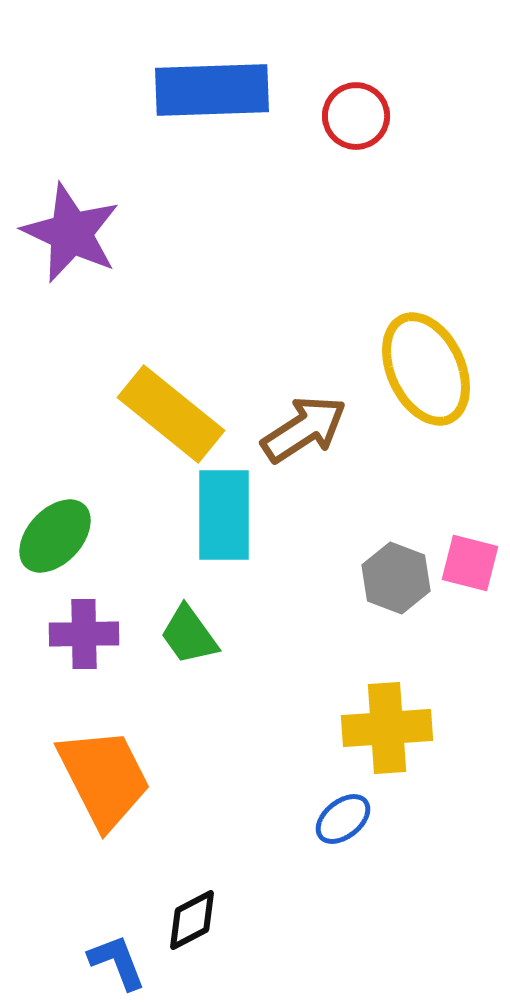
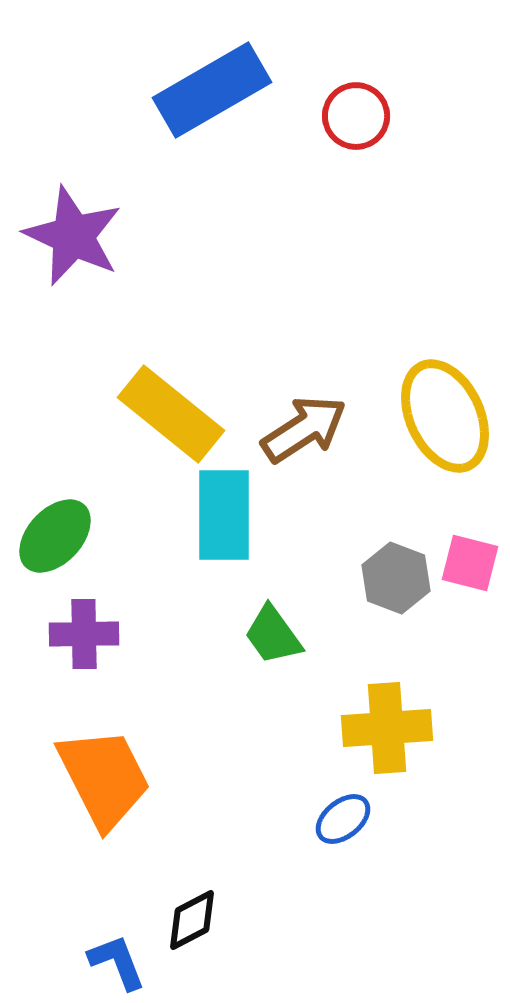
blue rectangle: rotated 28 degrees counterclockwise
purple star: moved 2 px right, 3 px down
yellow ellipse: moved 19 px right, 47 px down
green trapezoid: moved 84 px right
